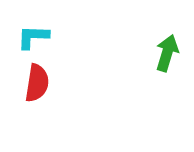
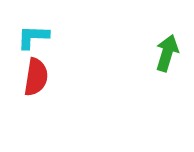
red semicircle: moved 1 px left, 6 px up
